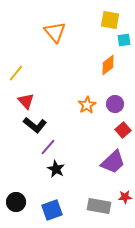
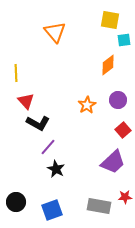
yellow line: rotated 42 degrees counterclockwise
purple circle: moved 3 px right, 4 px up
black L-shape: moved 3 px right, 2 px up; rotated 10 degrees counterclockwise
